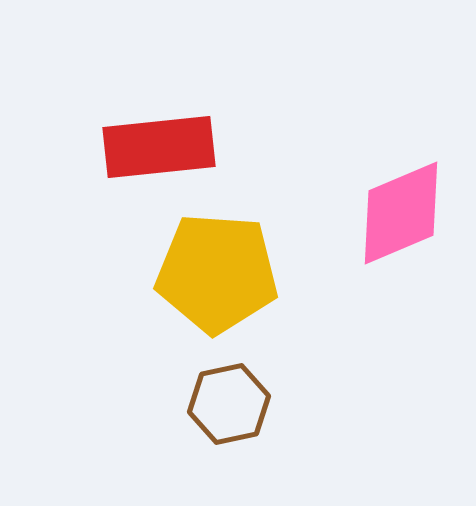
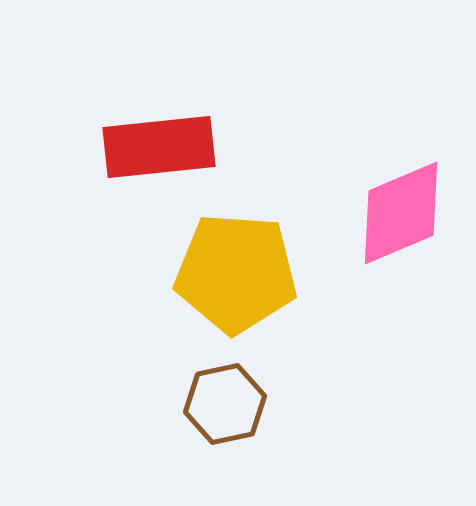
yellow pentagon: moved 19 px right
brown hexagon: moved 4 px left
